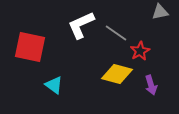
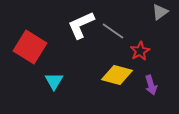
gray triangle: rotated 24 degrees counterclockwise
gray line: moved 3 px left, 2 px up
red square: rotated 20 degrees clockwise
yellow diamond: moved 1 px down
cyan triangle: moved 4 px up; rotated 24 degrees clockwise
